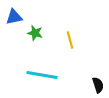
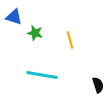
blue triangle: rotated 30 degrees clockwise
